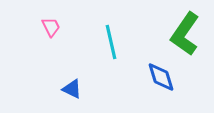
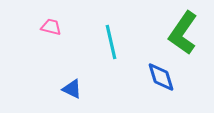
pink trapezoid: rotated 50 degrees counterclockwise
green L-shape: moved 2 px left, 1 px up
